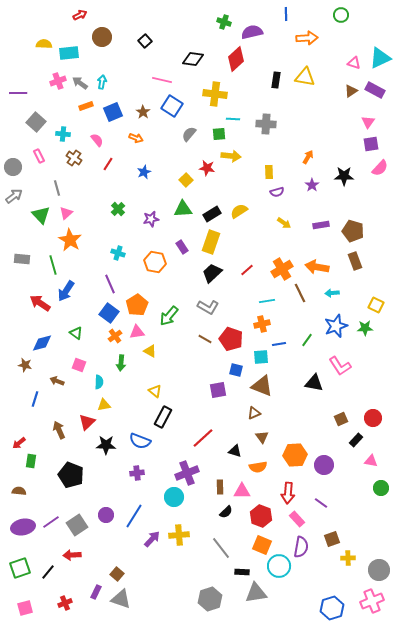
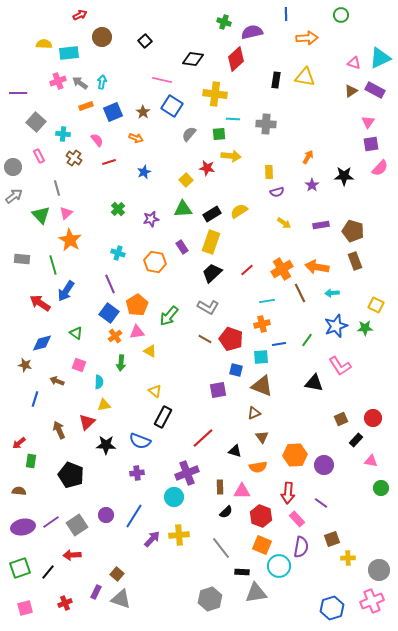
red line at (108, 164): moved 1 px right, 2 px up; rotated 40 degrees clockwise
